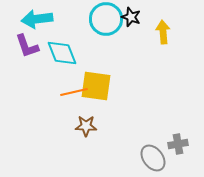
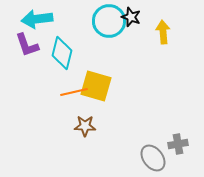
cyan circle: moved 3 px right, 2 px down
purple L-shape: moved 1 px up
cyan diamond: rotated 36 degrees clockwise
yellow square: rotated 8 degrees clockwise
brown star: moved 1 px left
